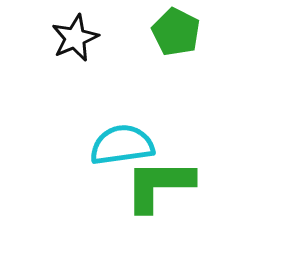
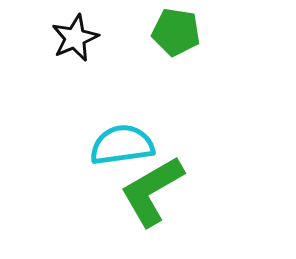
green pentagon: rotated 18 degrees counterclockwise
green L-shape: moved 7 px left, 6 px down; rotated 30 degrees counterclockwise
